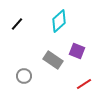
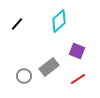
gray rectangle: moved 4 px left, 7 px down; rotated 72 degrees counterclockwise
red line: moved 6 px left, 5 px up
